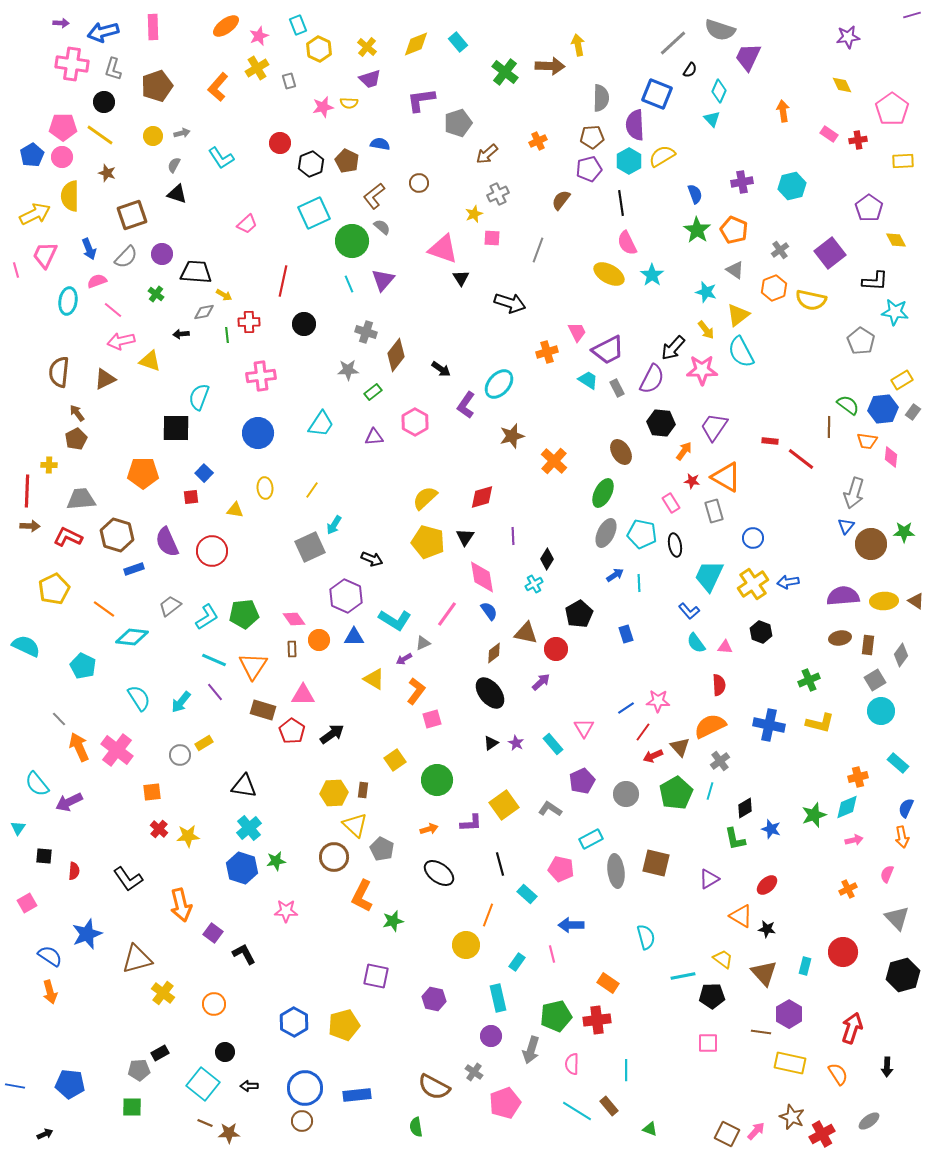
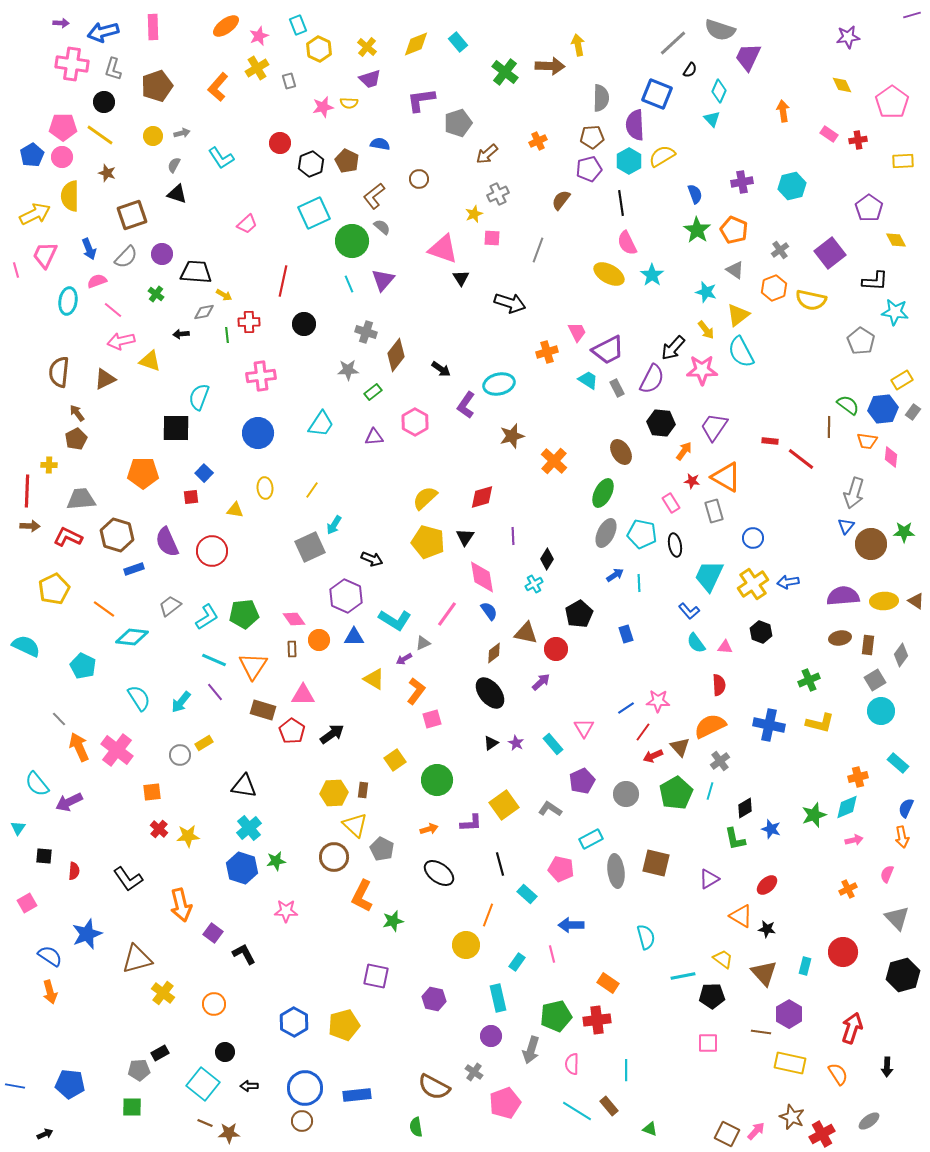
pink pentagon at (892, 109): moved 7 px up
brown circle at (419, 183): moved 4 px up
cyan ellipse at (499, 384): rotated 36 degrees clockwise
